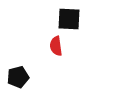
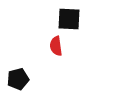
black pentagon: moved 2 px down
